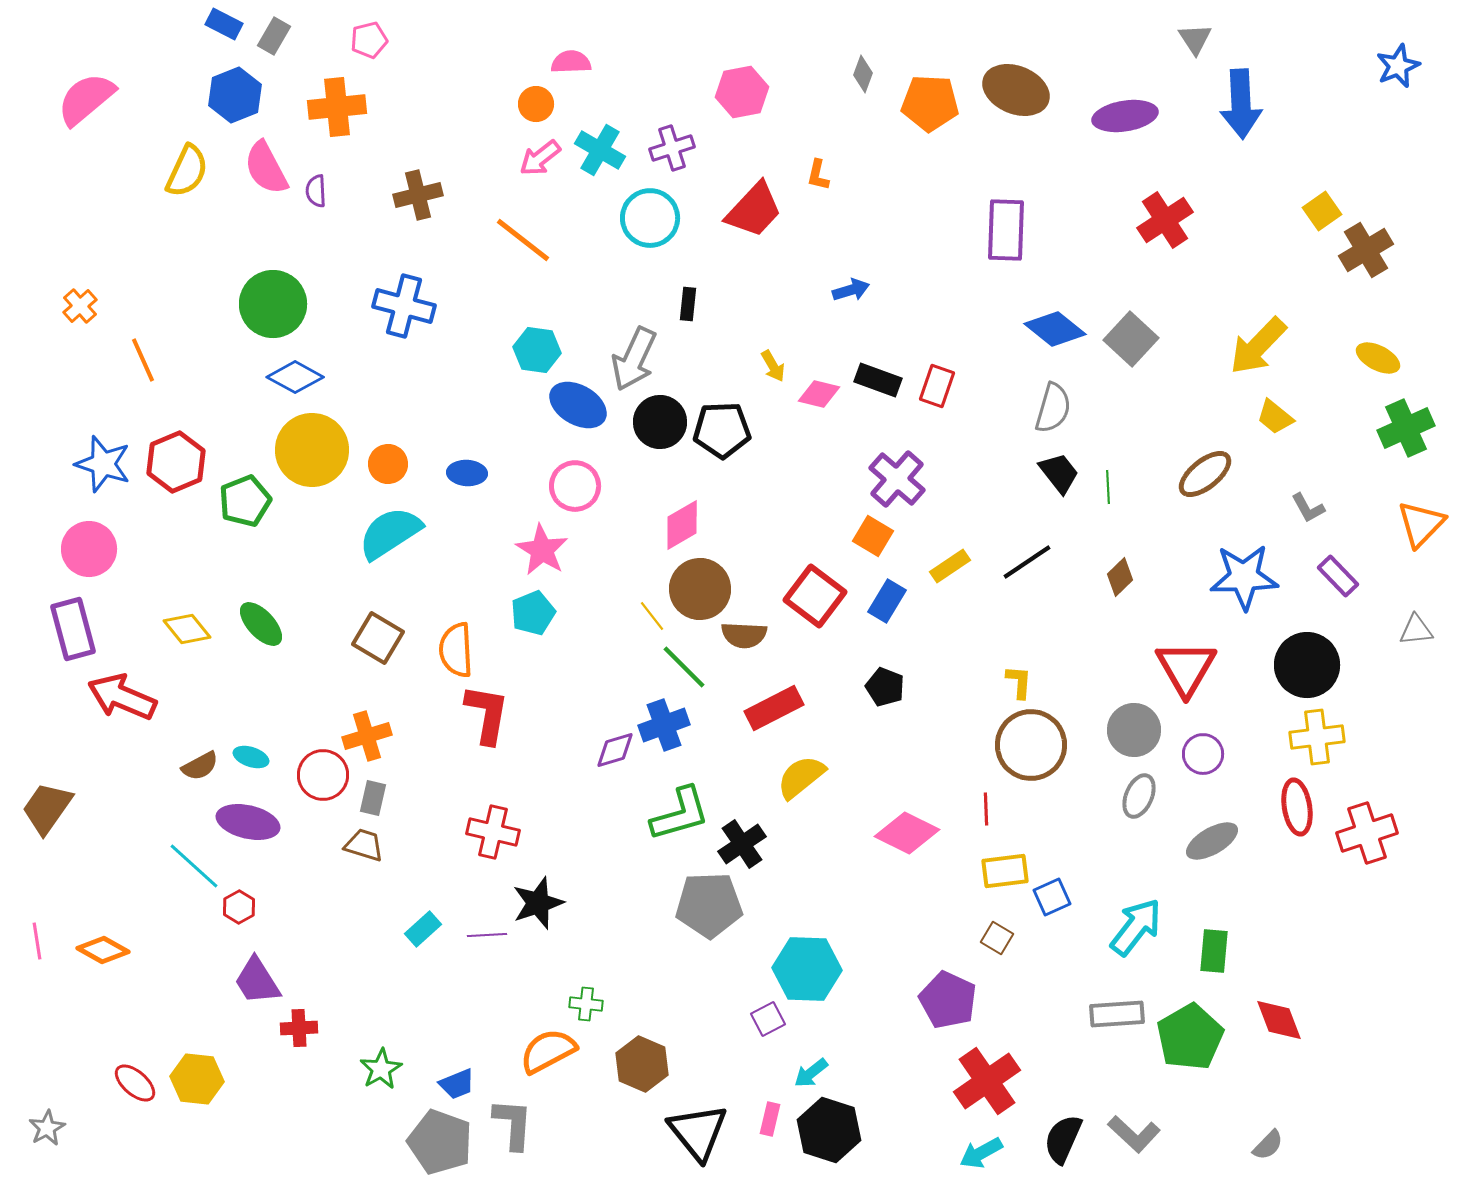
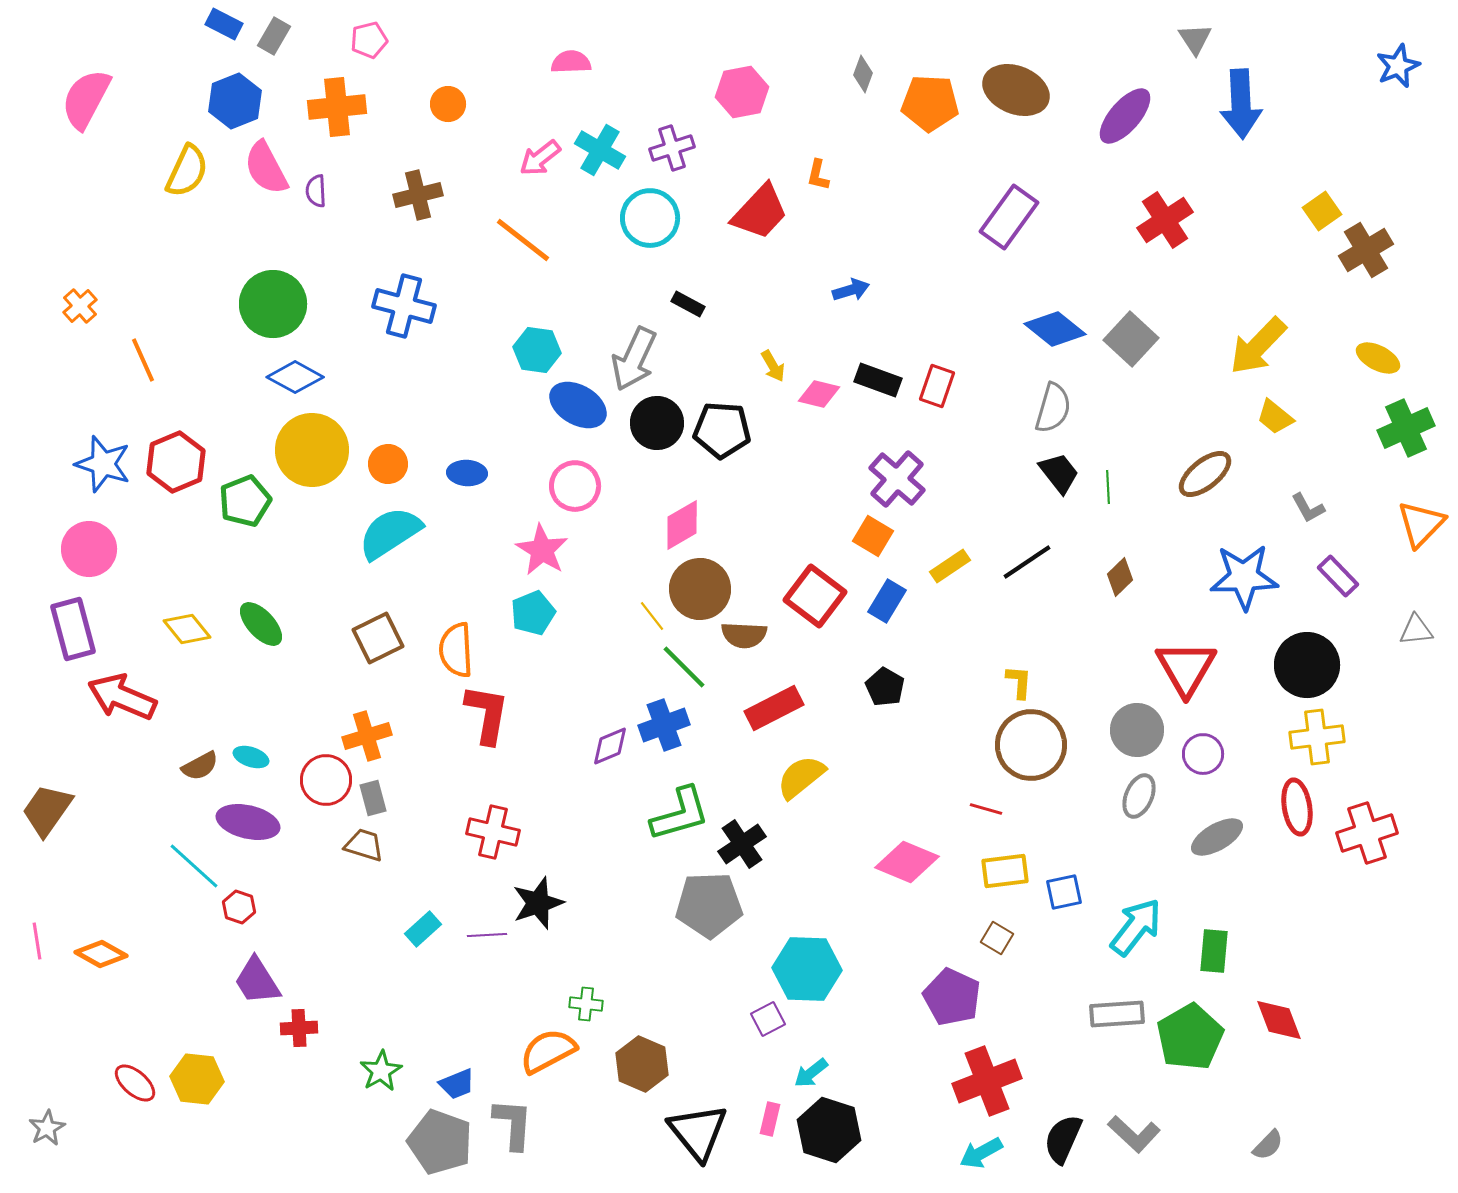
blue hexagon at (235, 95): moved 6 px down
pink semicircle at (86, 99): rotated 22 degrees counterclockwise
orange circle at (536, 104): moved 88 px left
purple ellipse at (1125, 116): rotated 40 degrees counterclockwise
red trapezoid at (754, 210): moved 6 px right, 2 px down
purple rectangle at (1006, 230): moved 3 px right, 13 px up; rotated 34 degrees clockwise
black rectangle at (688, 304): rotated 68 degrees counterclockwise
black circle at (660, 422): moved 3 px left, 1 px down
black pentagon at (722, 430): rotated 6 degrees clockwise
brown square at (378, 638): rotated 33 degrees clockwise
black pentagon at (885, 687): rotated 9 degrees clockwise
gray circle at (1134, 730): moved 3 px right
purple diamond at (615, 750): moved 5 px left, 4 px up; rotated 6 degrees counterclockwise
red circle at (323, 775): moved 3 px right, 5 px down
gray rectangle at (373, 798): rotated 28 degrees counterclockwise
brown trapezoid at (47, 808): moved 2 px down
red line at (986, 809): rotated 72 degrees counterclockwise
pink diamond at (907, 833): moved 29 px down; rotated 4 degrees counterclockwise
gray ellipse at (1212, 841): moved 5 px right, 4 px up
blue square at (1052, 897): moved 12 px right, 5 px up; rotated 12 degrees clockwise
red hexagon at (239, 907): rotated 12 degrees counterclockwise
orange diamond at (103, 950): moved 2 px left, 4 px down
purple pentagon at (948, 1000): moved 4 px right, 3 px up
green star at (381, 1069): moved 2 px down
red cross at (987, 1081): rotated 14 degrees clockwise
